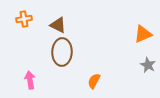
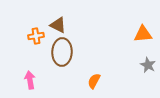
orange cross: moved 12 px right, 17 px down
orange triangle: rotated 18 degrees clockwise
